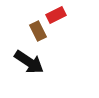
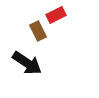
black arrow: moved 2 px left, 1 px down
